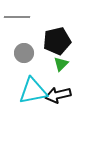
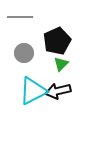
gray line: moved 3 px right
black pentagon: rotated 12 degrees counterclockwise
cyan triangle: rotated 16 degrees counterclockwise
black arrow: moved 4 px up
